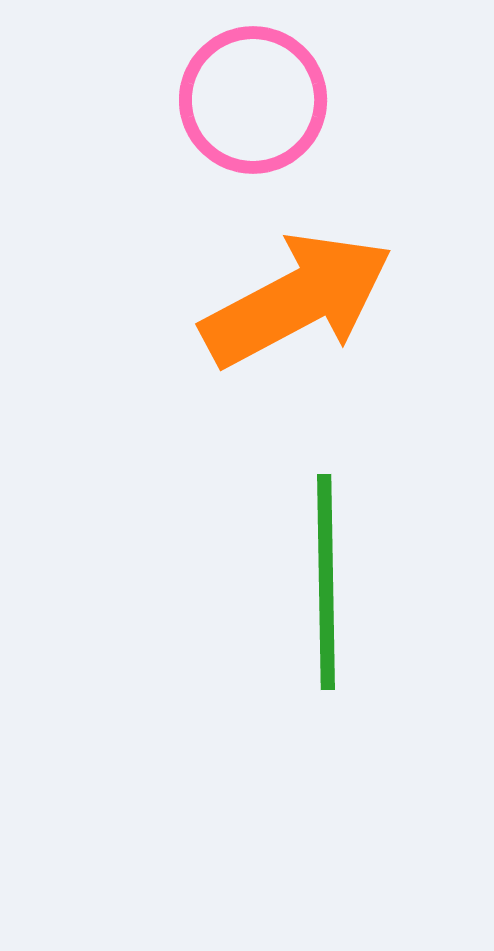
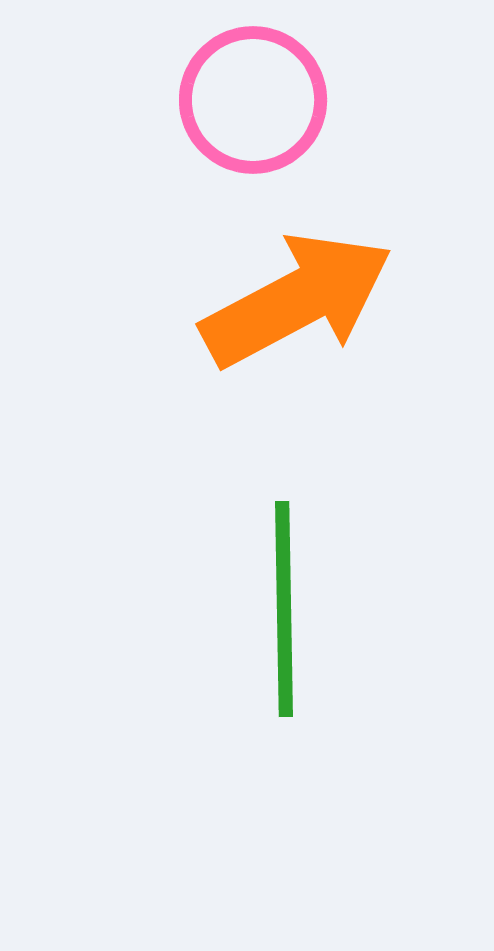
green line: moved 42 px left, 27 px down
